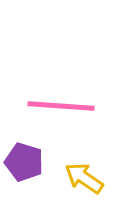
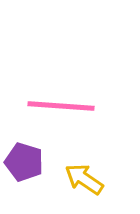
yellow arrow: moved 1 px down
